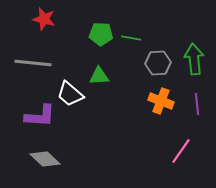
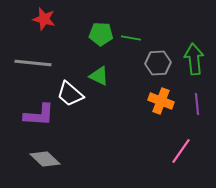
green triangle: rotated 30 degrees clockwise
purple L-shape: moved 1 px left, 1 px up
